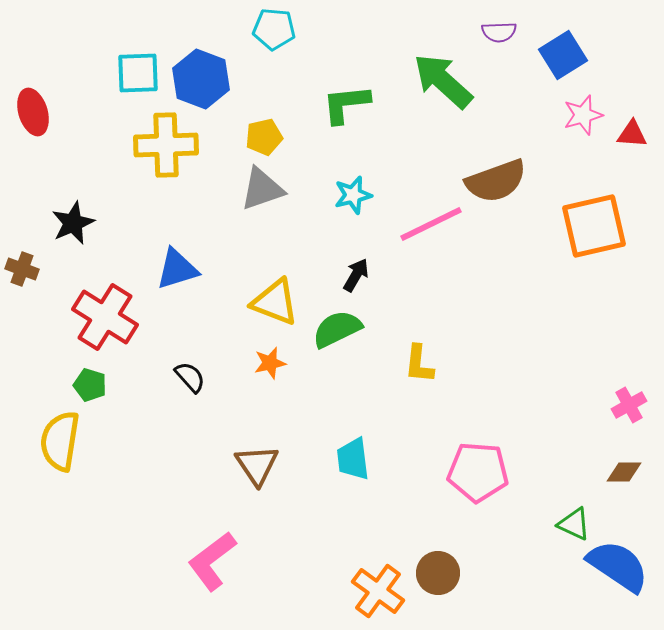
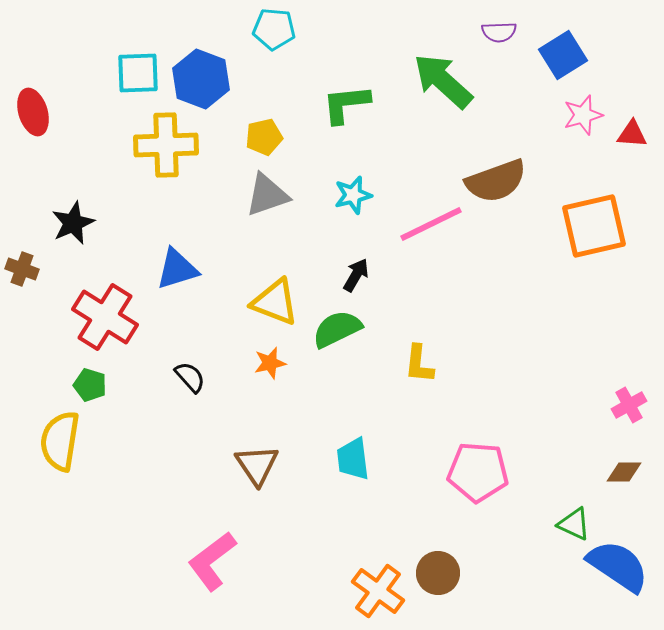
gray triangle: moved 5 px right, 6 px down
